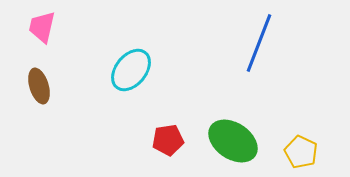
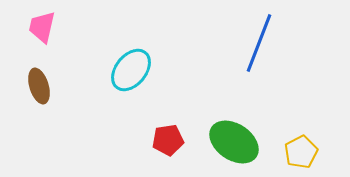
green ellipse: moved 1 px right, 1 px down
yellow pentagon: rotated 20 degrees clockwise
